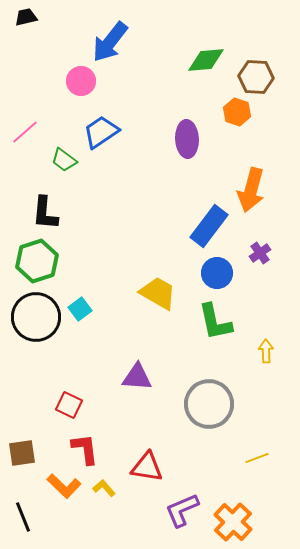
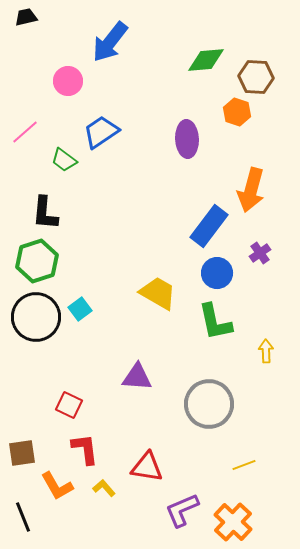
pink circle: moved 13 px left
yellow line: moved 13 px left, 7 px down
orange L-shape: moved 7 px left; rotated 16 degrees clockwise
